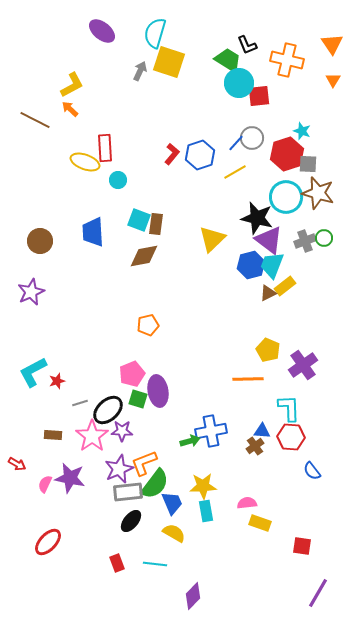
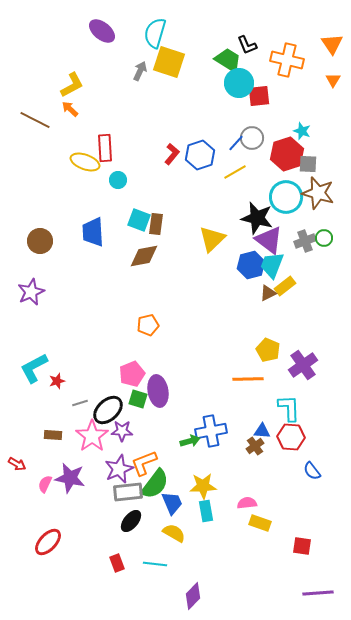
cyan L-shape at (33, 372): moved 1 px right, 4 px up
purple line at (318, 593): rotated 56 degrees clockwise
